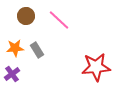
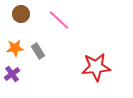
brown circle: moved 5 px left, 2 px up
gray rectangle: moved 1 px right, 1 px down
